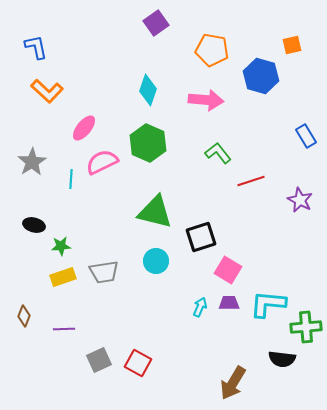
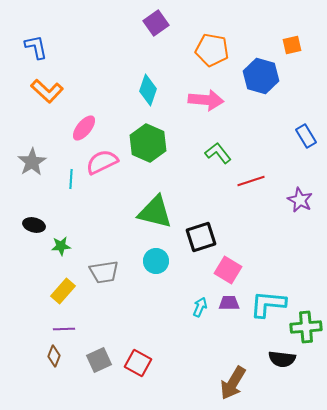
yellow rectangle: moved 14 px down; rotated 30 degrees counterclockwise
brown diamond: moved 30 px right, 40 px down
